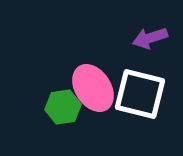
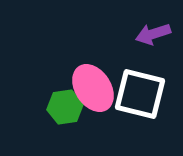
purple arrow: moved 3 px right, 4 px up
green hexagon: moved 2 px right
